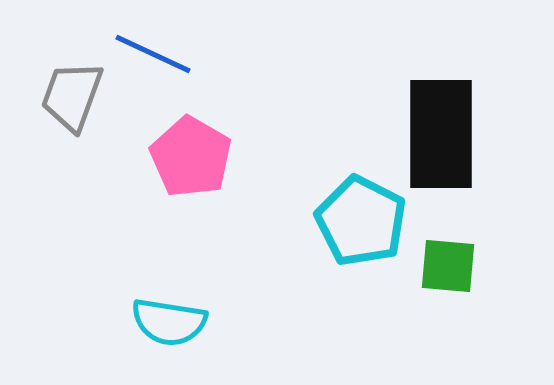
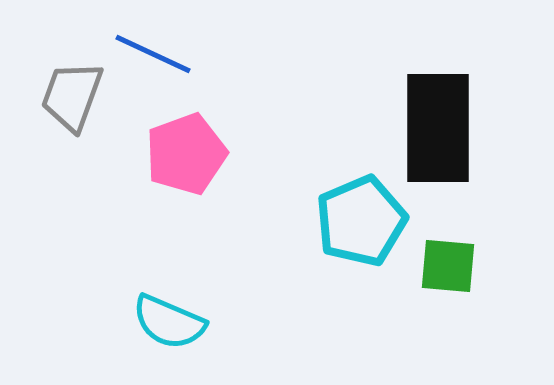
black rectangle: moved 3 px left, 6 px up
pink pentagon: moved 5 px left, 3 px up; rotated 22 degrees clockwise
cyan pentagon: rotated 22 degrees clockwise
cyan semicircle: rotated 14 degrees clockwise
